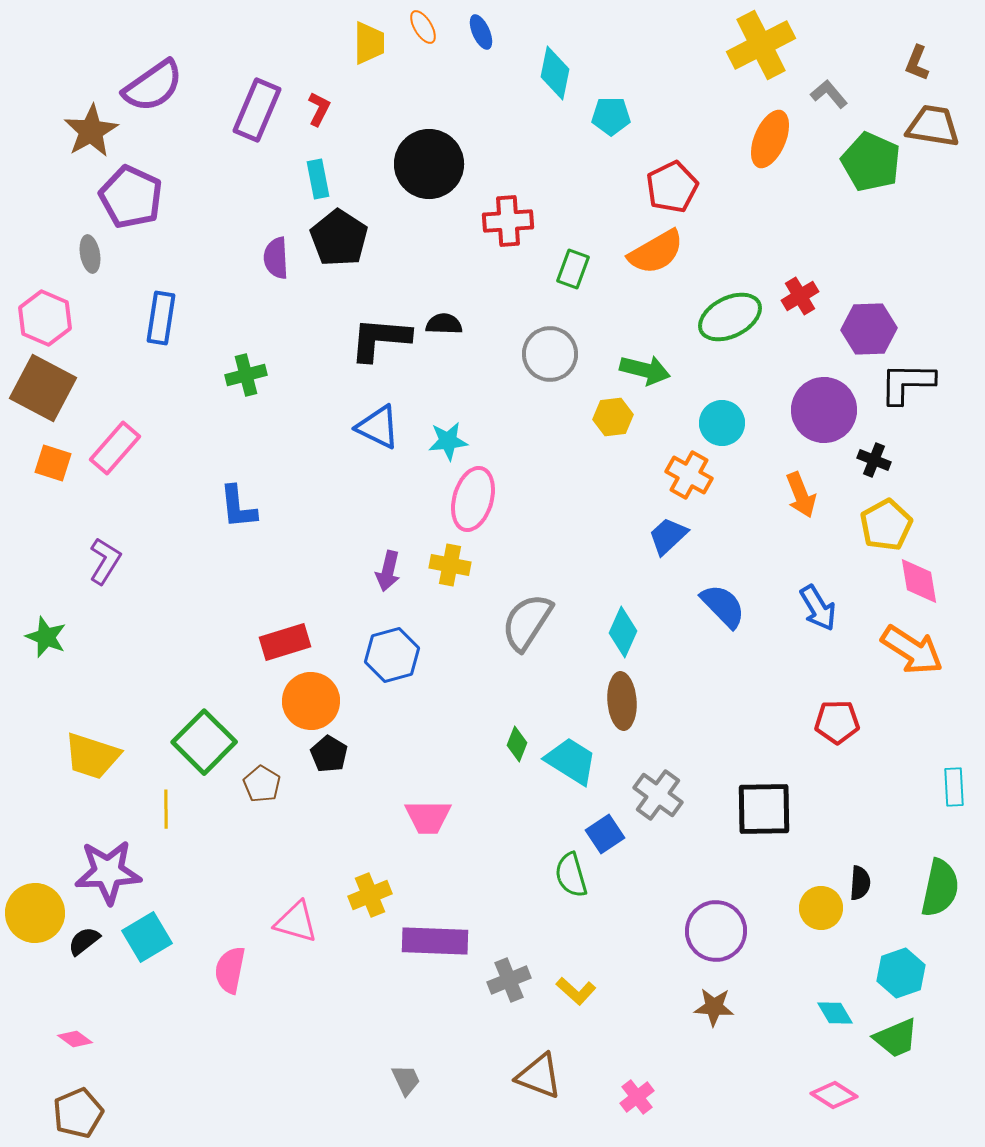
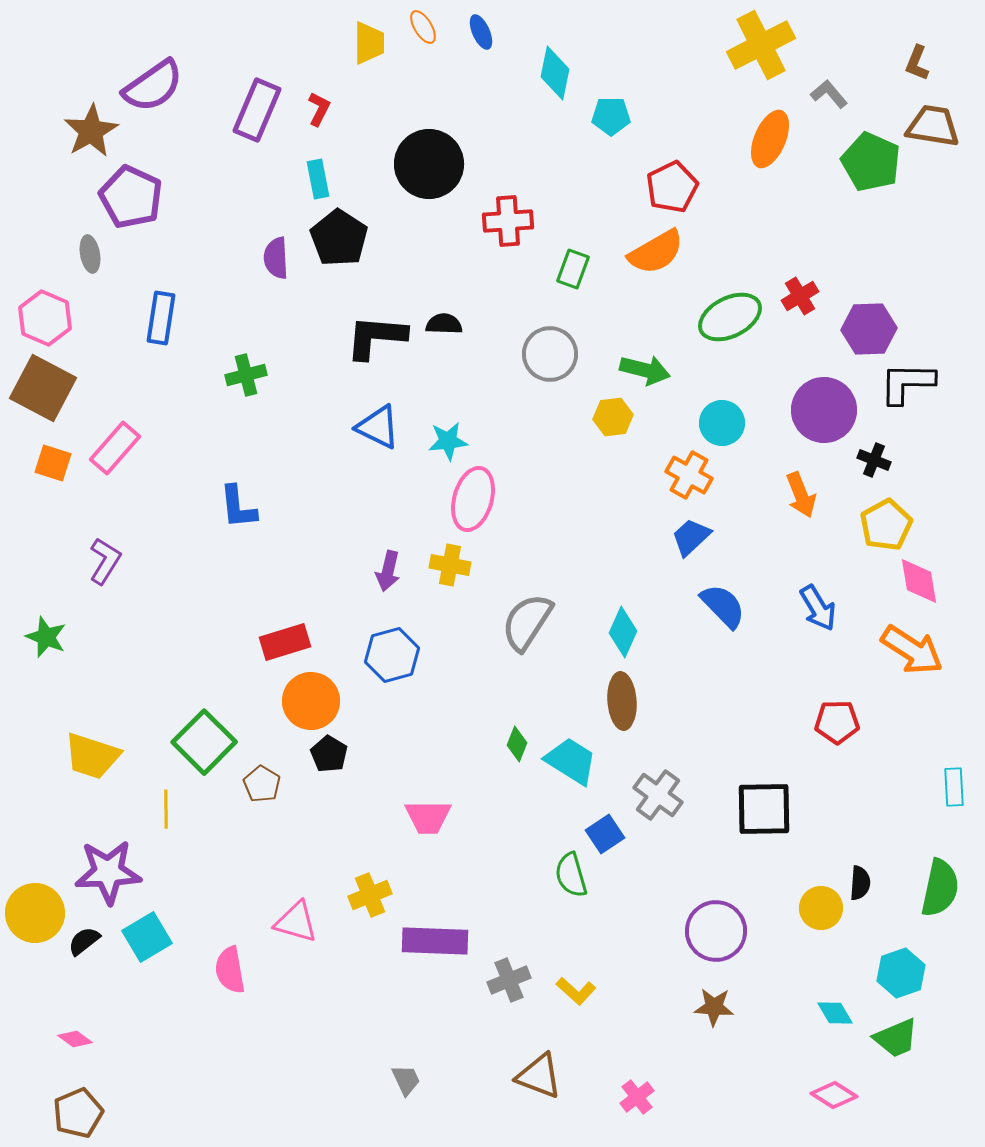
black L-shape at (380, 339): moved 4 px left, 2 px up
blue trapezoid at (668, 536): moved 23 px right, 1 px down
pink semicircle at (230, 970): rotated 21 degrees counterclockwise
